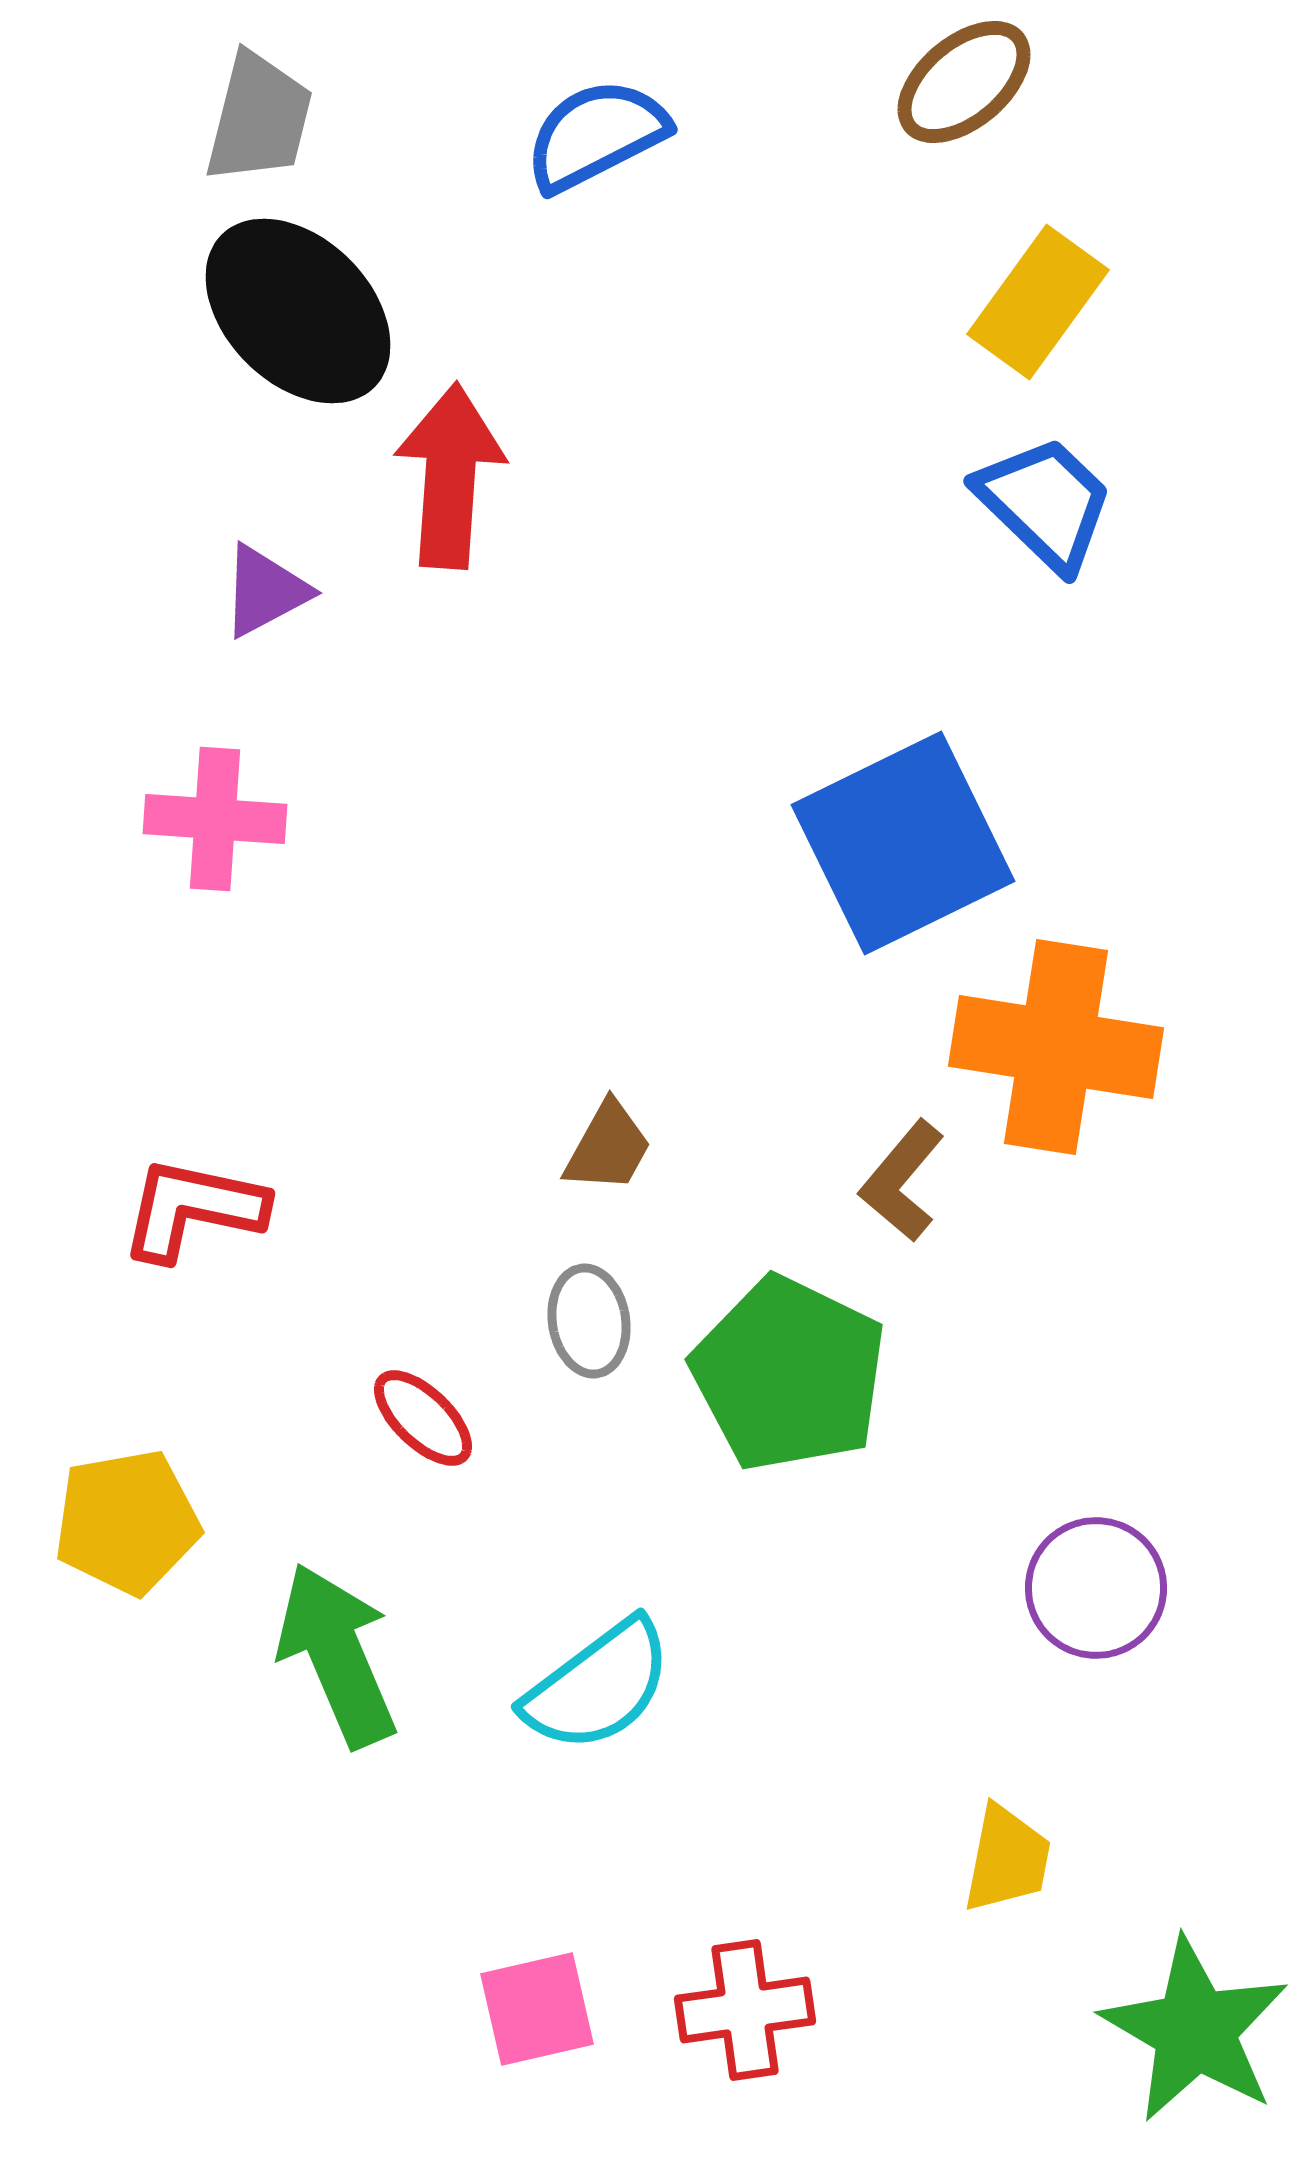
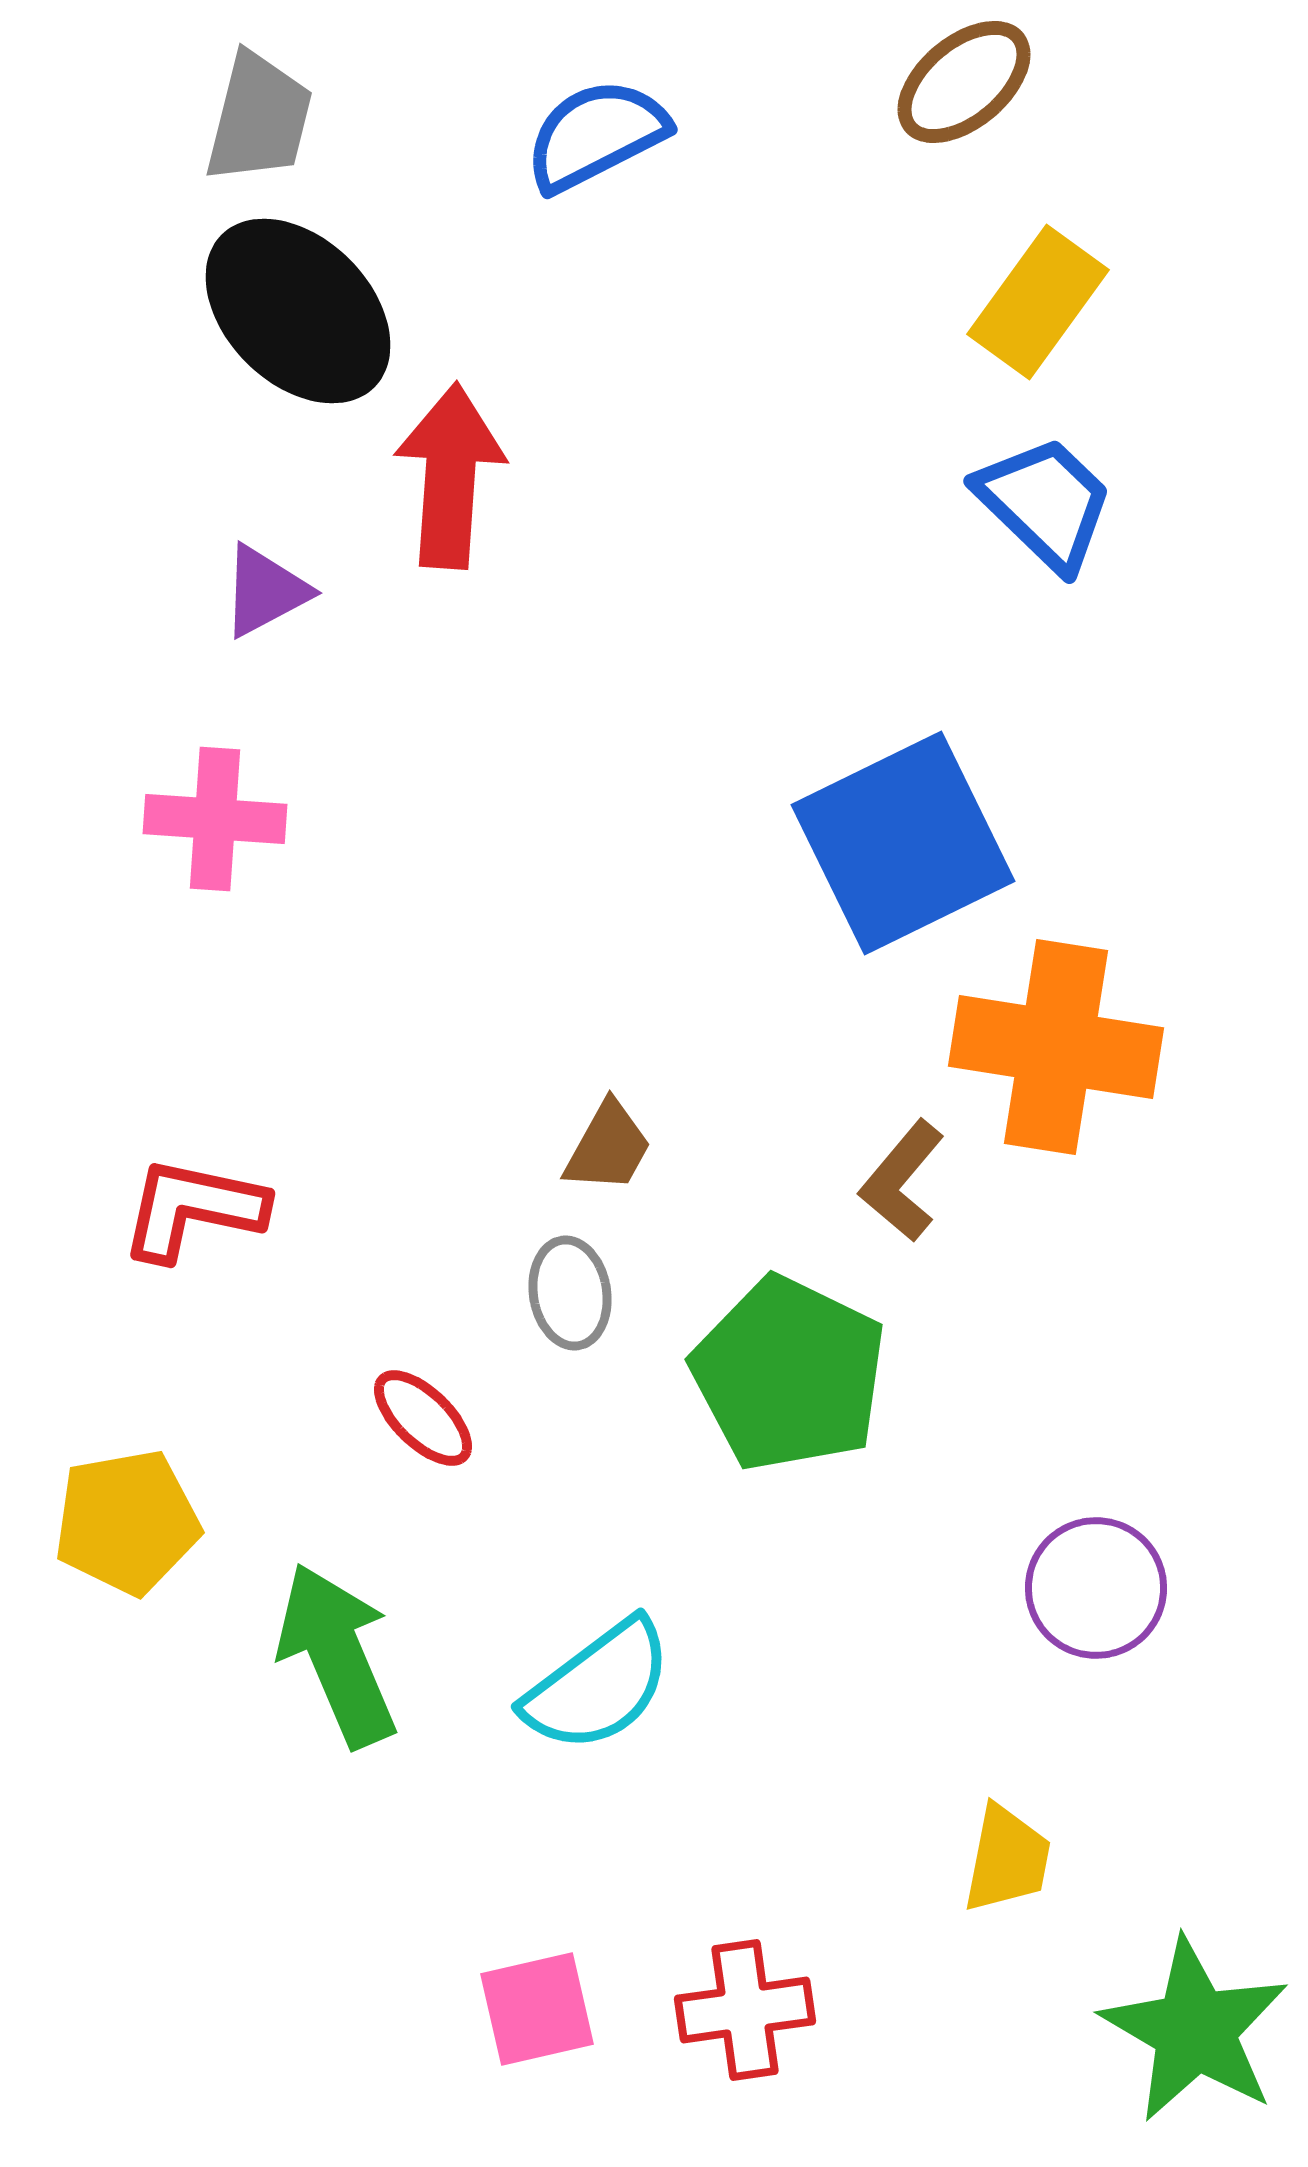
gray ellipse: moved 19 px left, 28 px up
